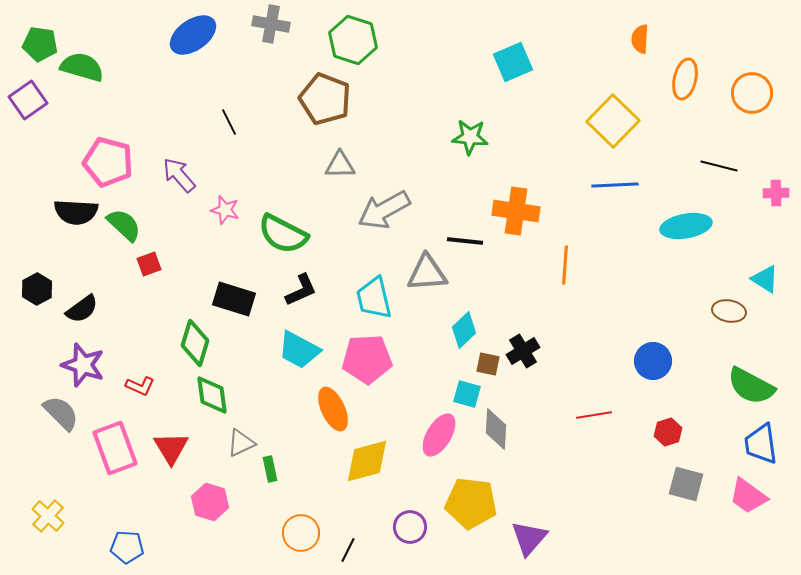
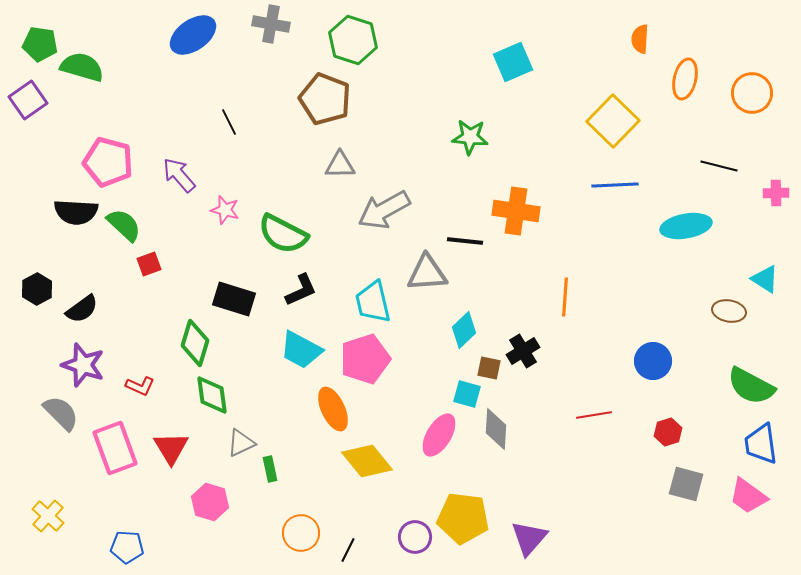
orange line at (565, 265): moved 32 px down
cyan trapezoid at (374, 298): moved 1 px left, 4 px down
cyan trapezoid at (299, 350): moved 2 px right
pink pentagon at (367, 359): moved 2 px left; rotated 15 degrees counterclockwise
brown square at (488, 364): moved 1 px right, 4 px down
yellow diamond at (367, 461): rotated 66 degrees clockwise
yellow pentagon at (471, 503): moved 8 px left, 15 px down
purple circle at (410, 527): moved 5 px right, 10 px down
